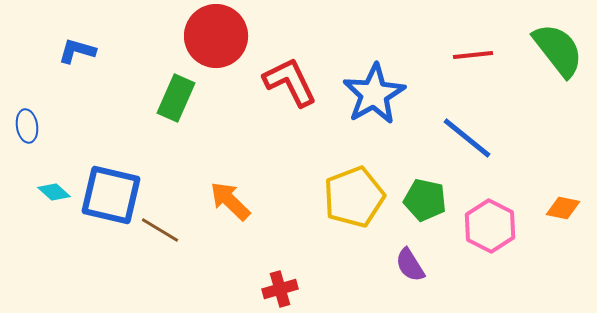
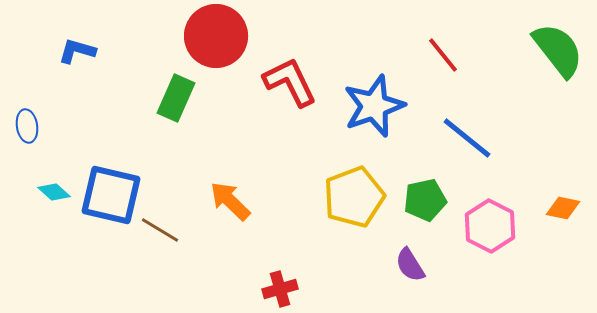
red line: moved 30 px left; rotated 57 degrees clockwise
blue star: moved 12 px down; rotated 10 degrees clockwise
green pentagon: rotated 24 degrees counterclockwise
